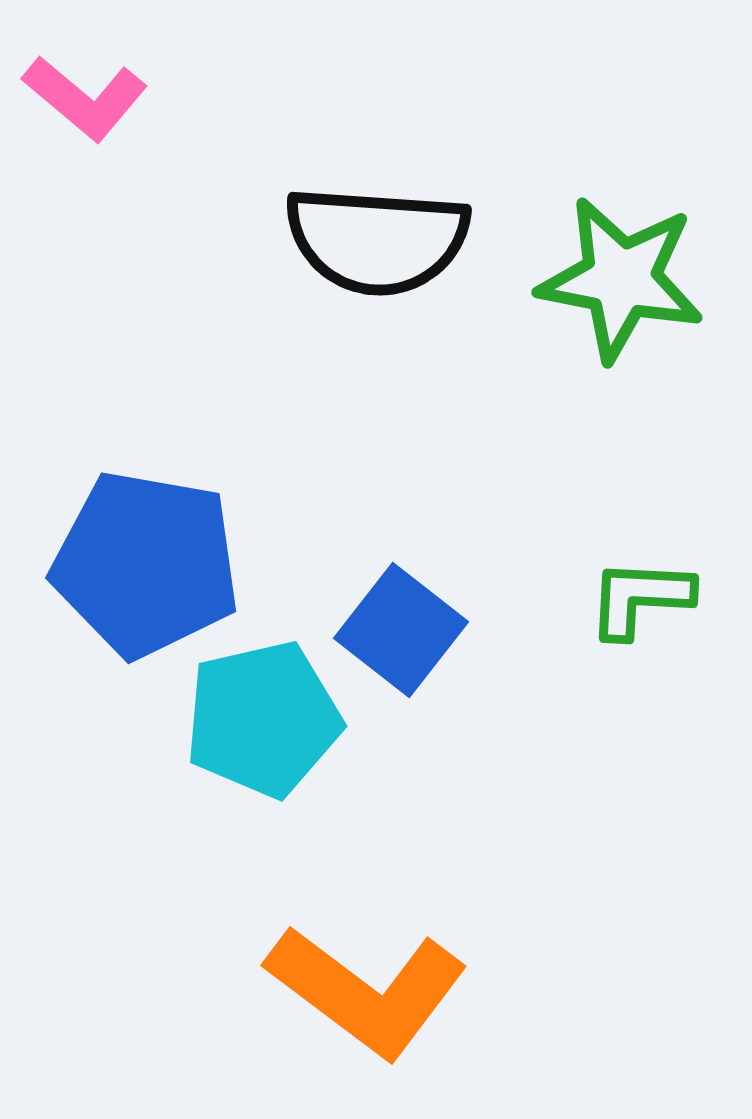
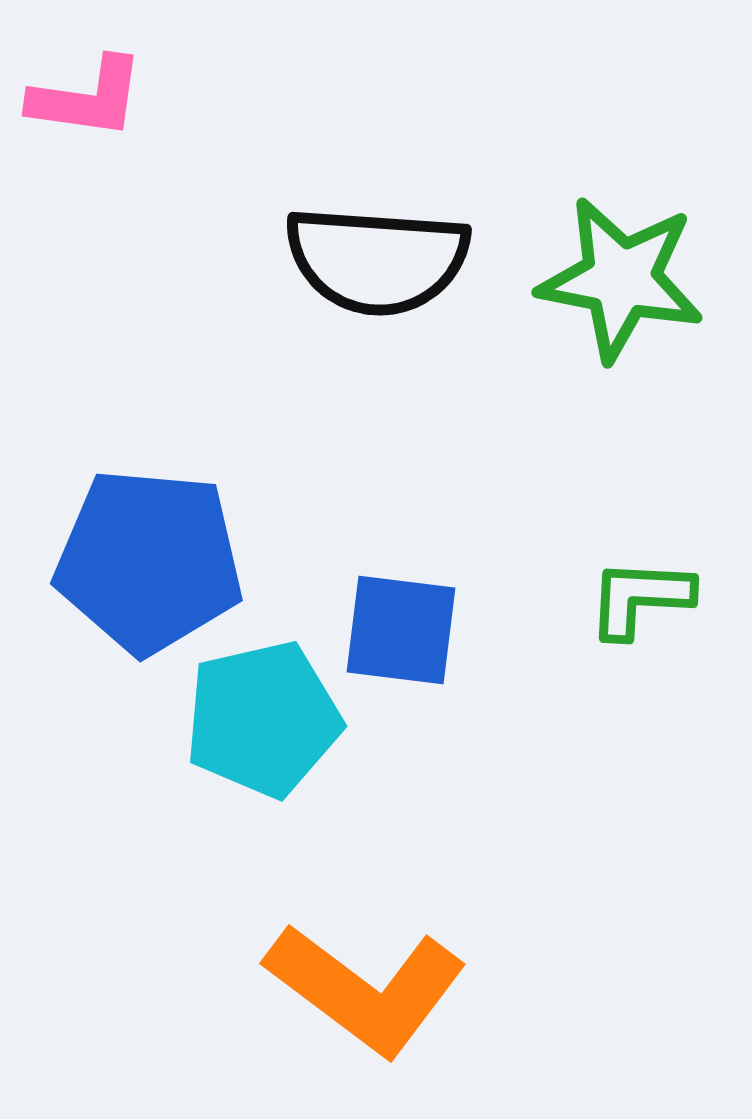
pink L-shape: moved 2 px right; rotated 32 degrees counterclockwise
black semicircle: moved 20 px down
blue pentagon: moved 3 px right, 3 px up; rotated 5 degrees counterclockwise
blue square: rotated 31 degrees counterclockwise
orange L-shape: moved 1 px left, 2 px up
